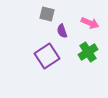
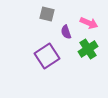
pink arrow: moved 1 px left
purple semicircle: moved 4 px right, 1 px down
green cross: moved 3 px up
